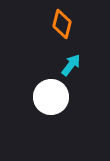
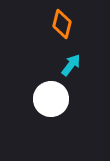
white circle: moved 2 px down
